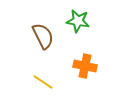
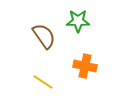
green star: rotated 10 degrees counterclockwise
brown semicircle: moved 1 px right; rotated 8 degrees counterclockwise
